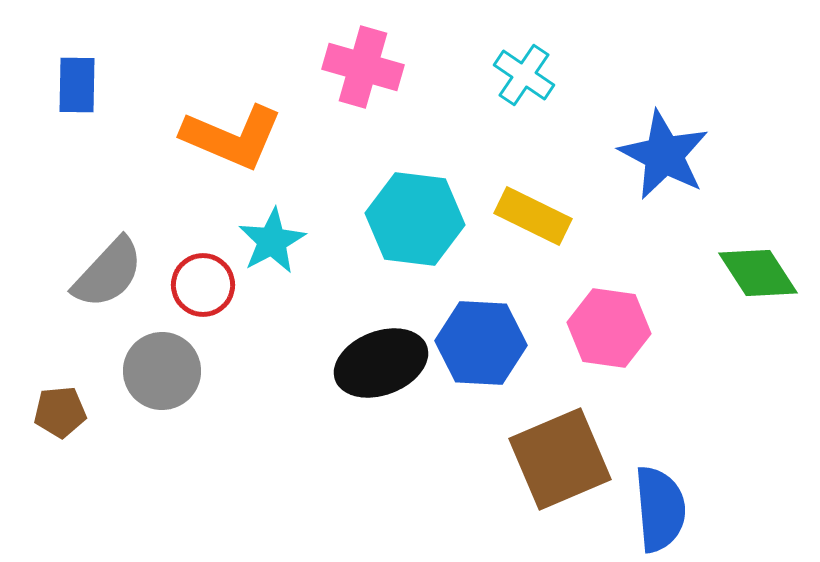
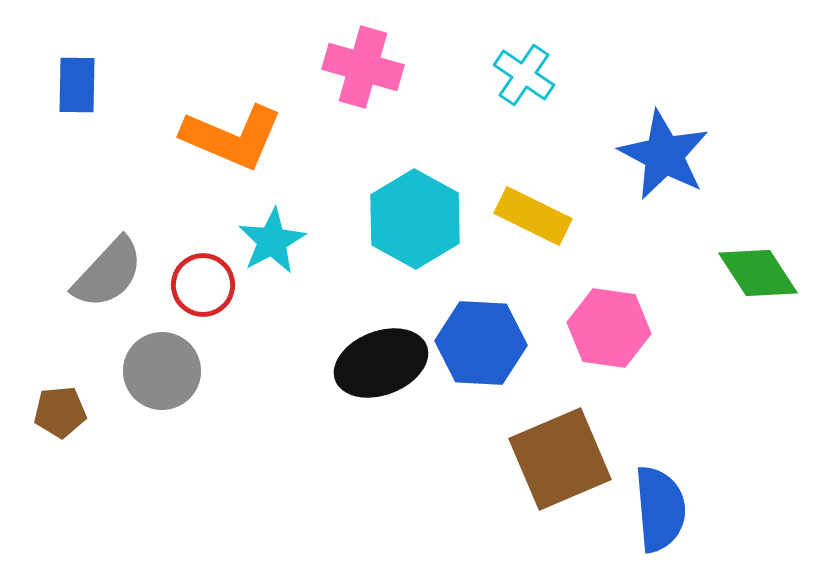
cyan hexagon: rotated 22 degrees clockwise
